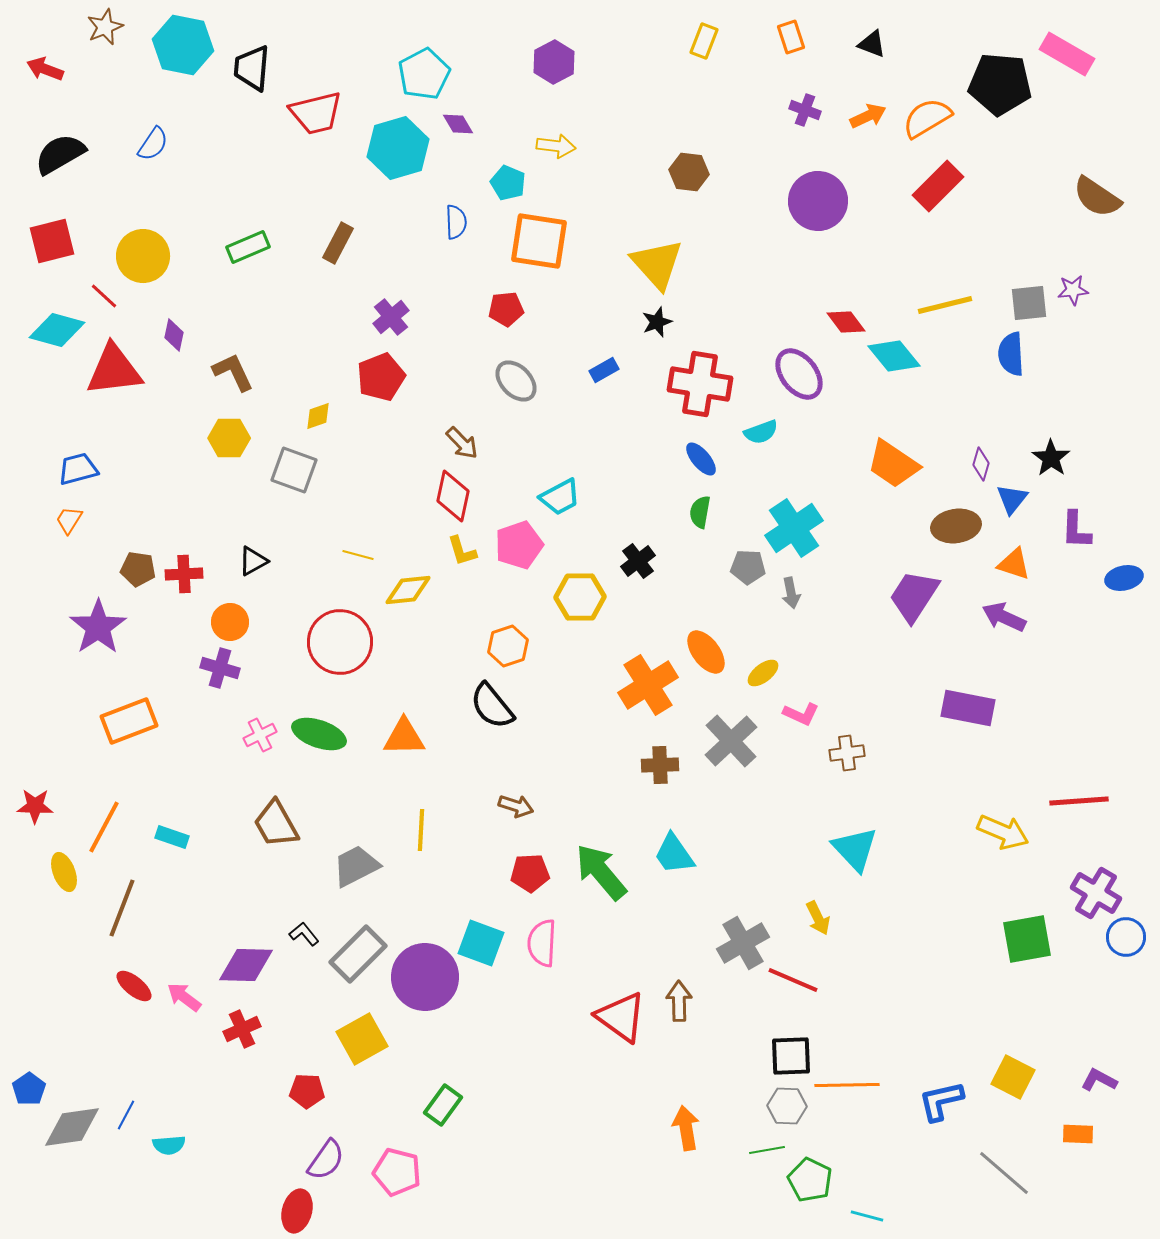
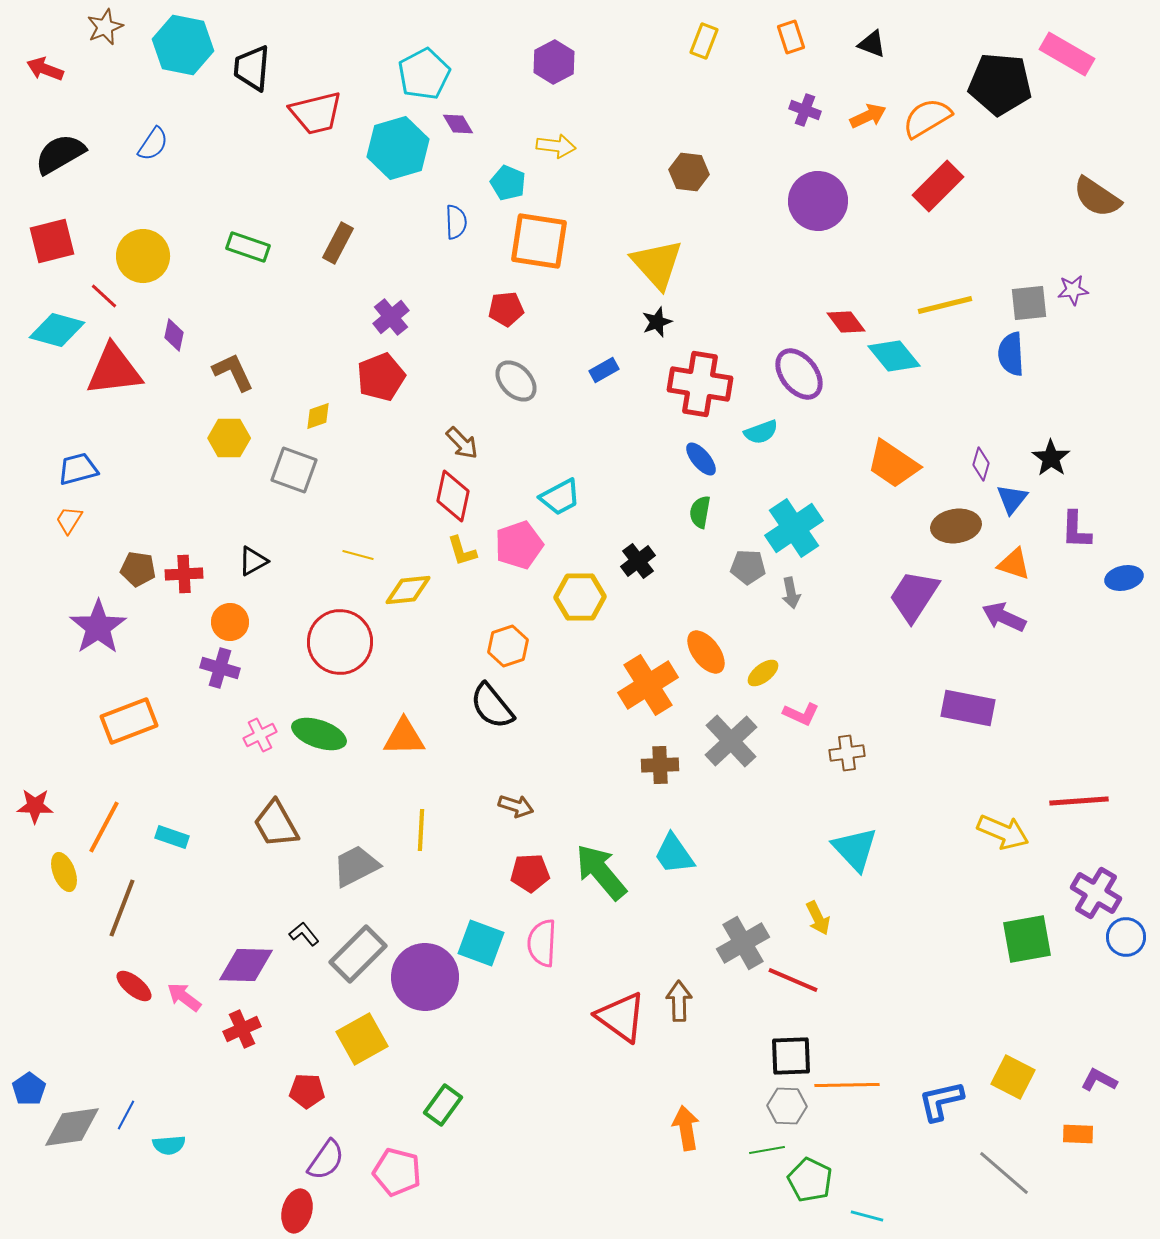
green rectangle at (248, 247): rotated 42 degrees clockwise
